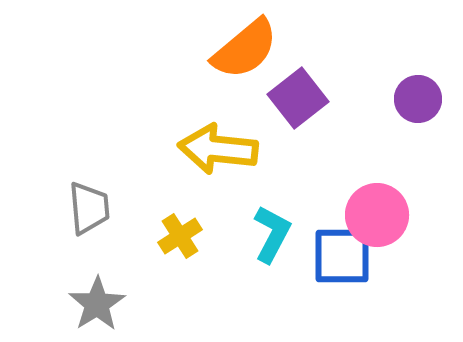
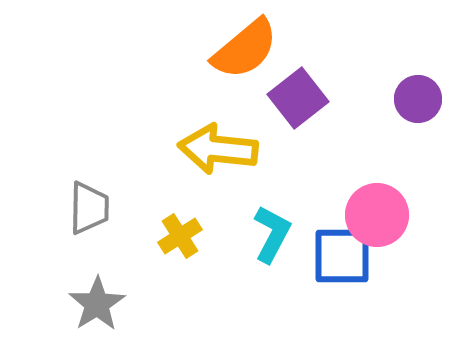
gray trapezoid: rotated 6 degrees clockwise
